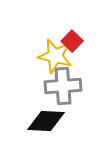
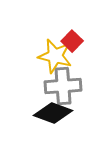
black diamond: moved 7 px right, 8 px up; rotated 18 degrees clockwise
